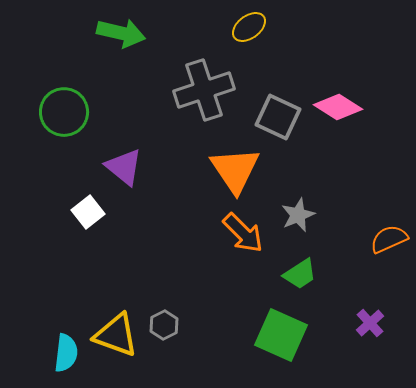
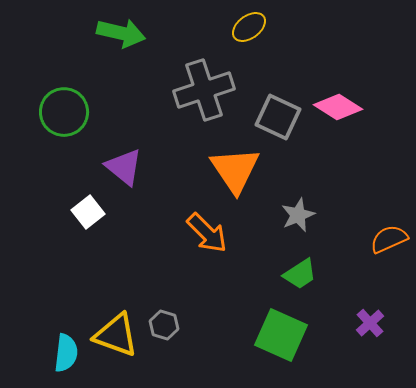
orange arrow: moved 36 px left
gray hexagon: rotated 16 degrees counterclockwise
